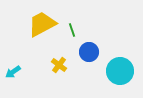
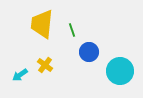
yellow trapezoid: rotated 56 degrees counterclockwise
yellow cross: moved 14 px left
cyan arrow: moved 7 px right, 3 px down
